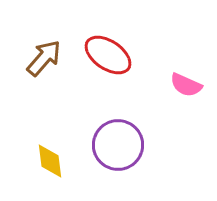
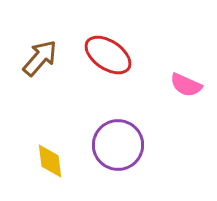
brown arrow: moved 4 px left
